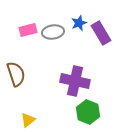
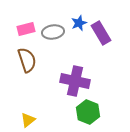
pink rectangle: moved 2 px left, 1 px up
brown semicircle: moved 11 px right, 14 px up
